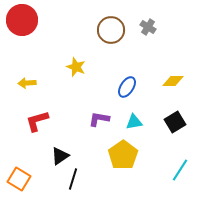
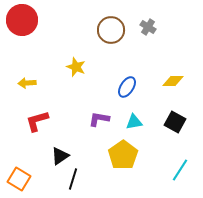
black square: rotated 30 degrees counterclockwise
